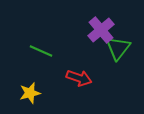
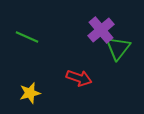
green line: moved 14 px left, 14 px up
